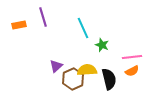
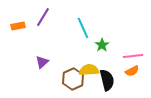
purple line: rotated 48 degrees clockwise
orange rectangle: moved 1 px left, 1 px down
green star: rotated 16 degrees clockwise
pink line: moved 1 px right, 1 px up
purple triangle: moved 14 px left, 4 px up
yellow semicircle: moved 2 px right
black semicircle: moved 2 px left, 1 px down
